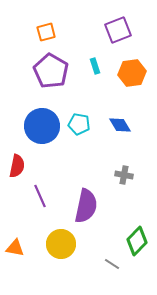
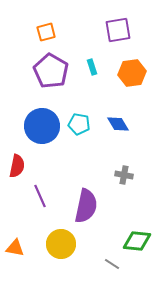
purple square: rotated 12 degrees clockwise
cyan rectangle: moved 3 px left, 1 px down
blue diamond: moved 2 px left, 1 px up
green diamond: rotated 52 degrees clockwise
